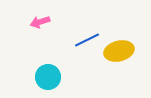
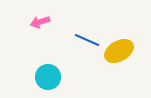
blue line: rotated 50 degrees clockwise
yellow ellipse: rotated 16 degrees counterclockwise
